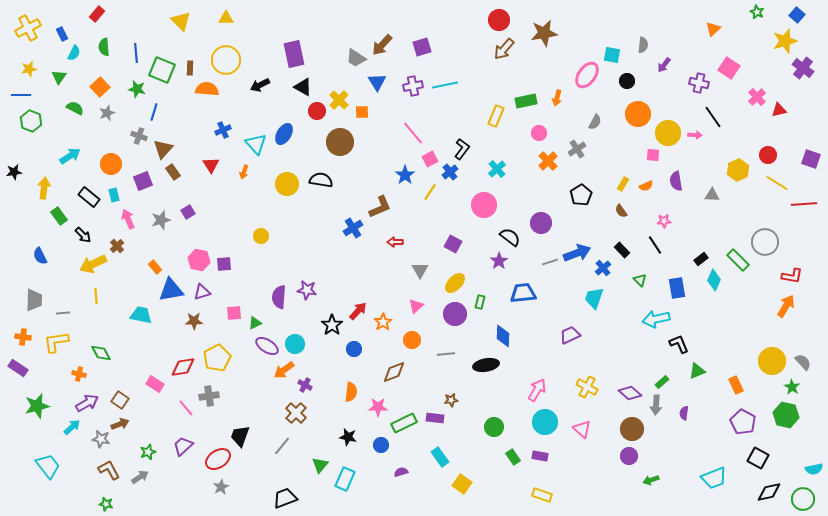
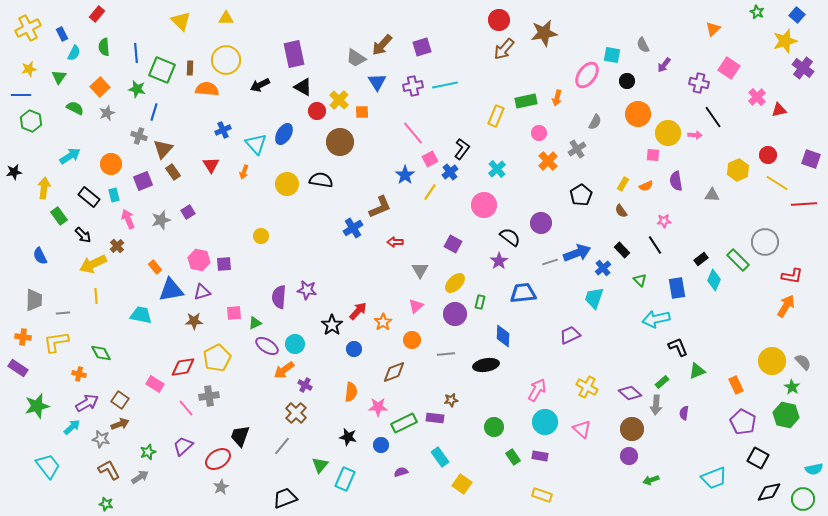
gray semicircle at (643, 45): rotated 147 degrees clockwise
black L-shape at (679, 344): moved 1 px left, 3 px down
